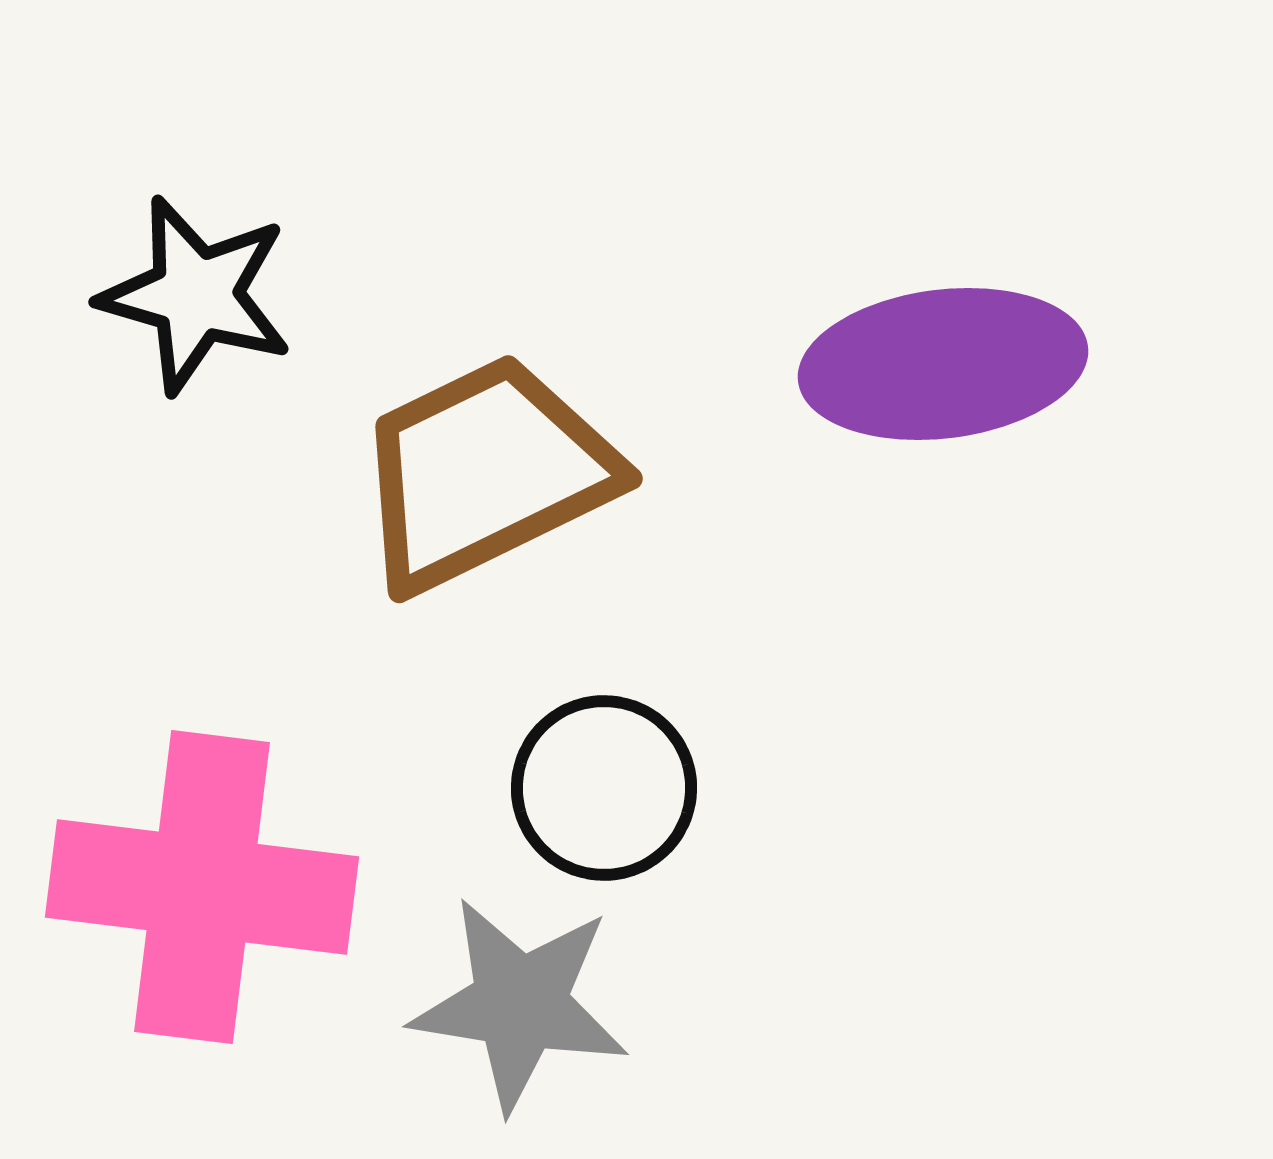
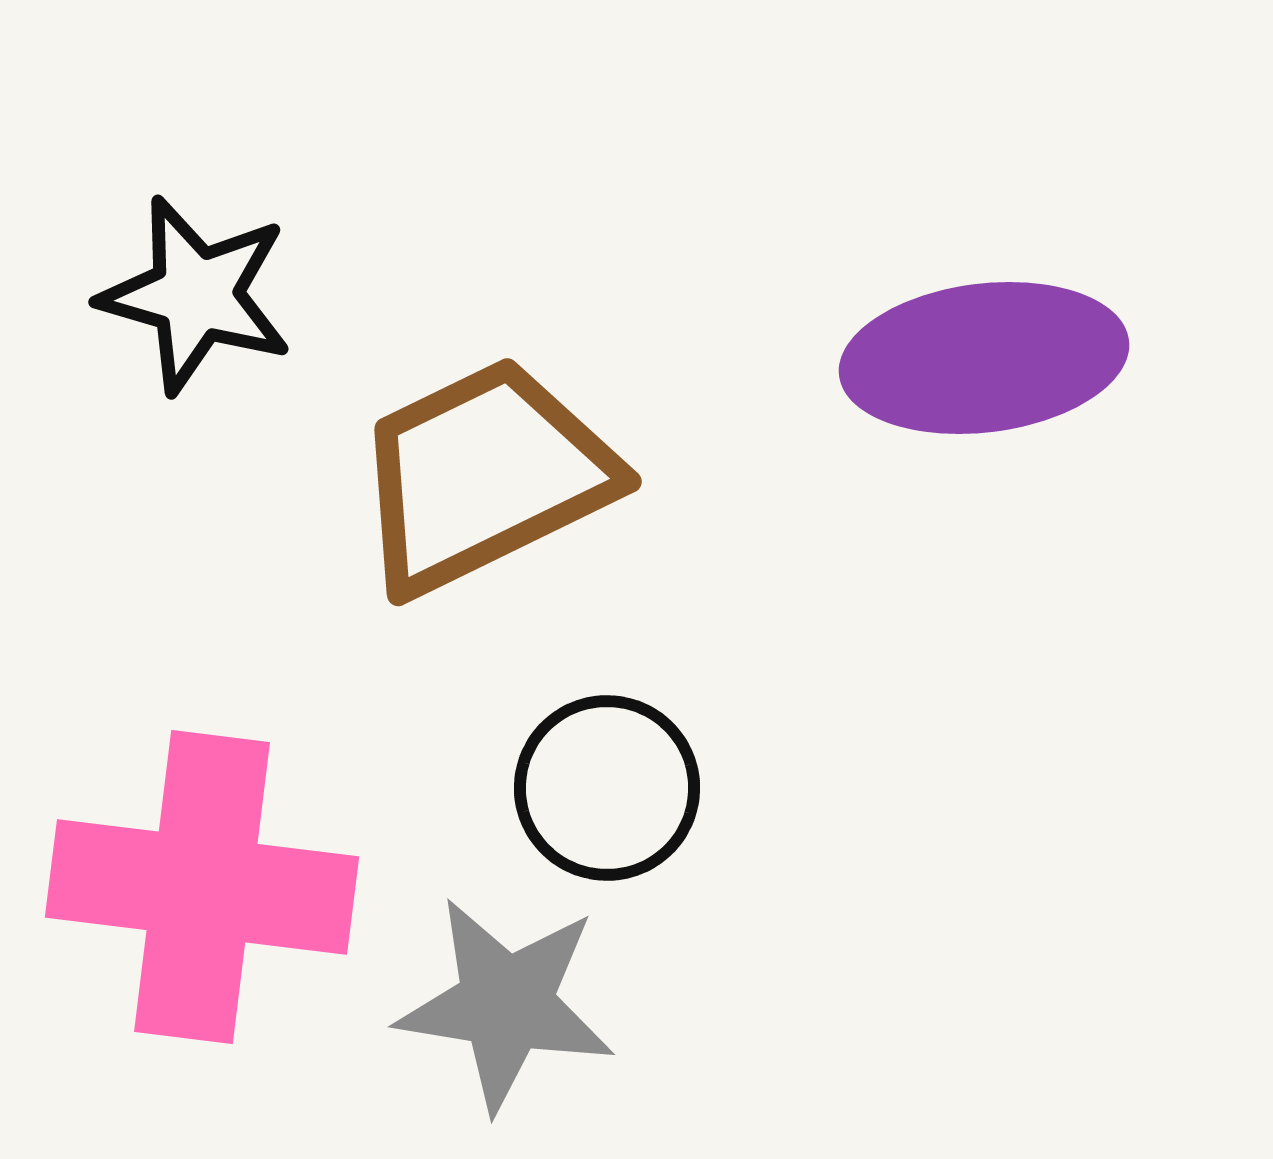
purple ellipse: moved 41 px right, 6 px up
brown trapezoid: moved 1 px left, 3 px down
black circle: moved 3 px right
gray star: moved 14 px left
